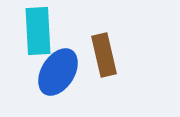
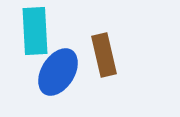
cyan rectangle: moved 3 px left
